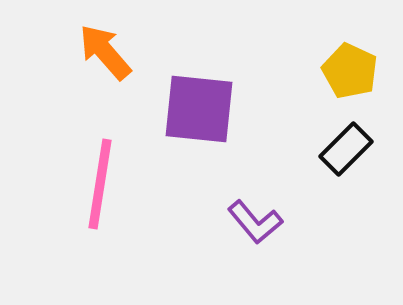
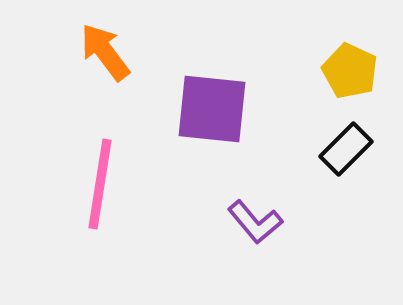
orange arrow: rotated 4 degrees clockwise
purple square: moved 13 px right
